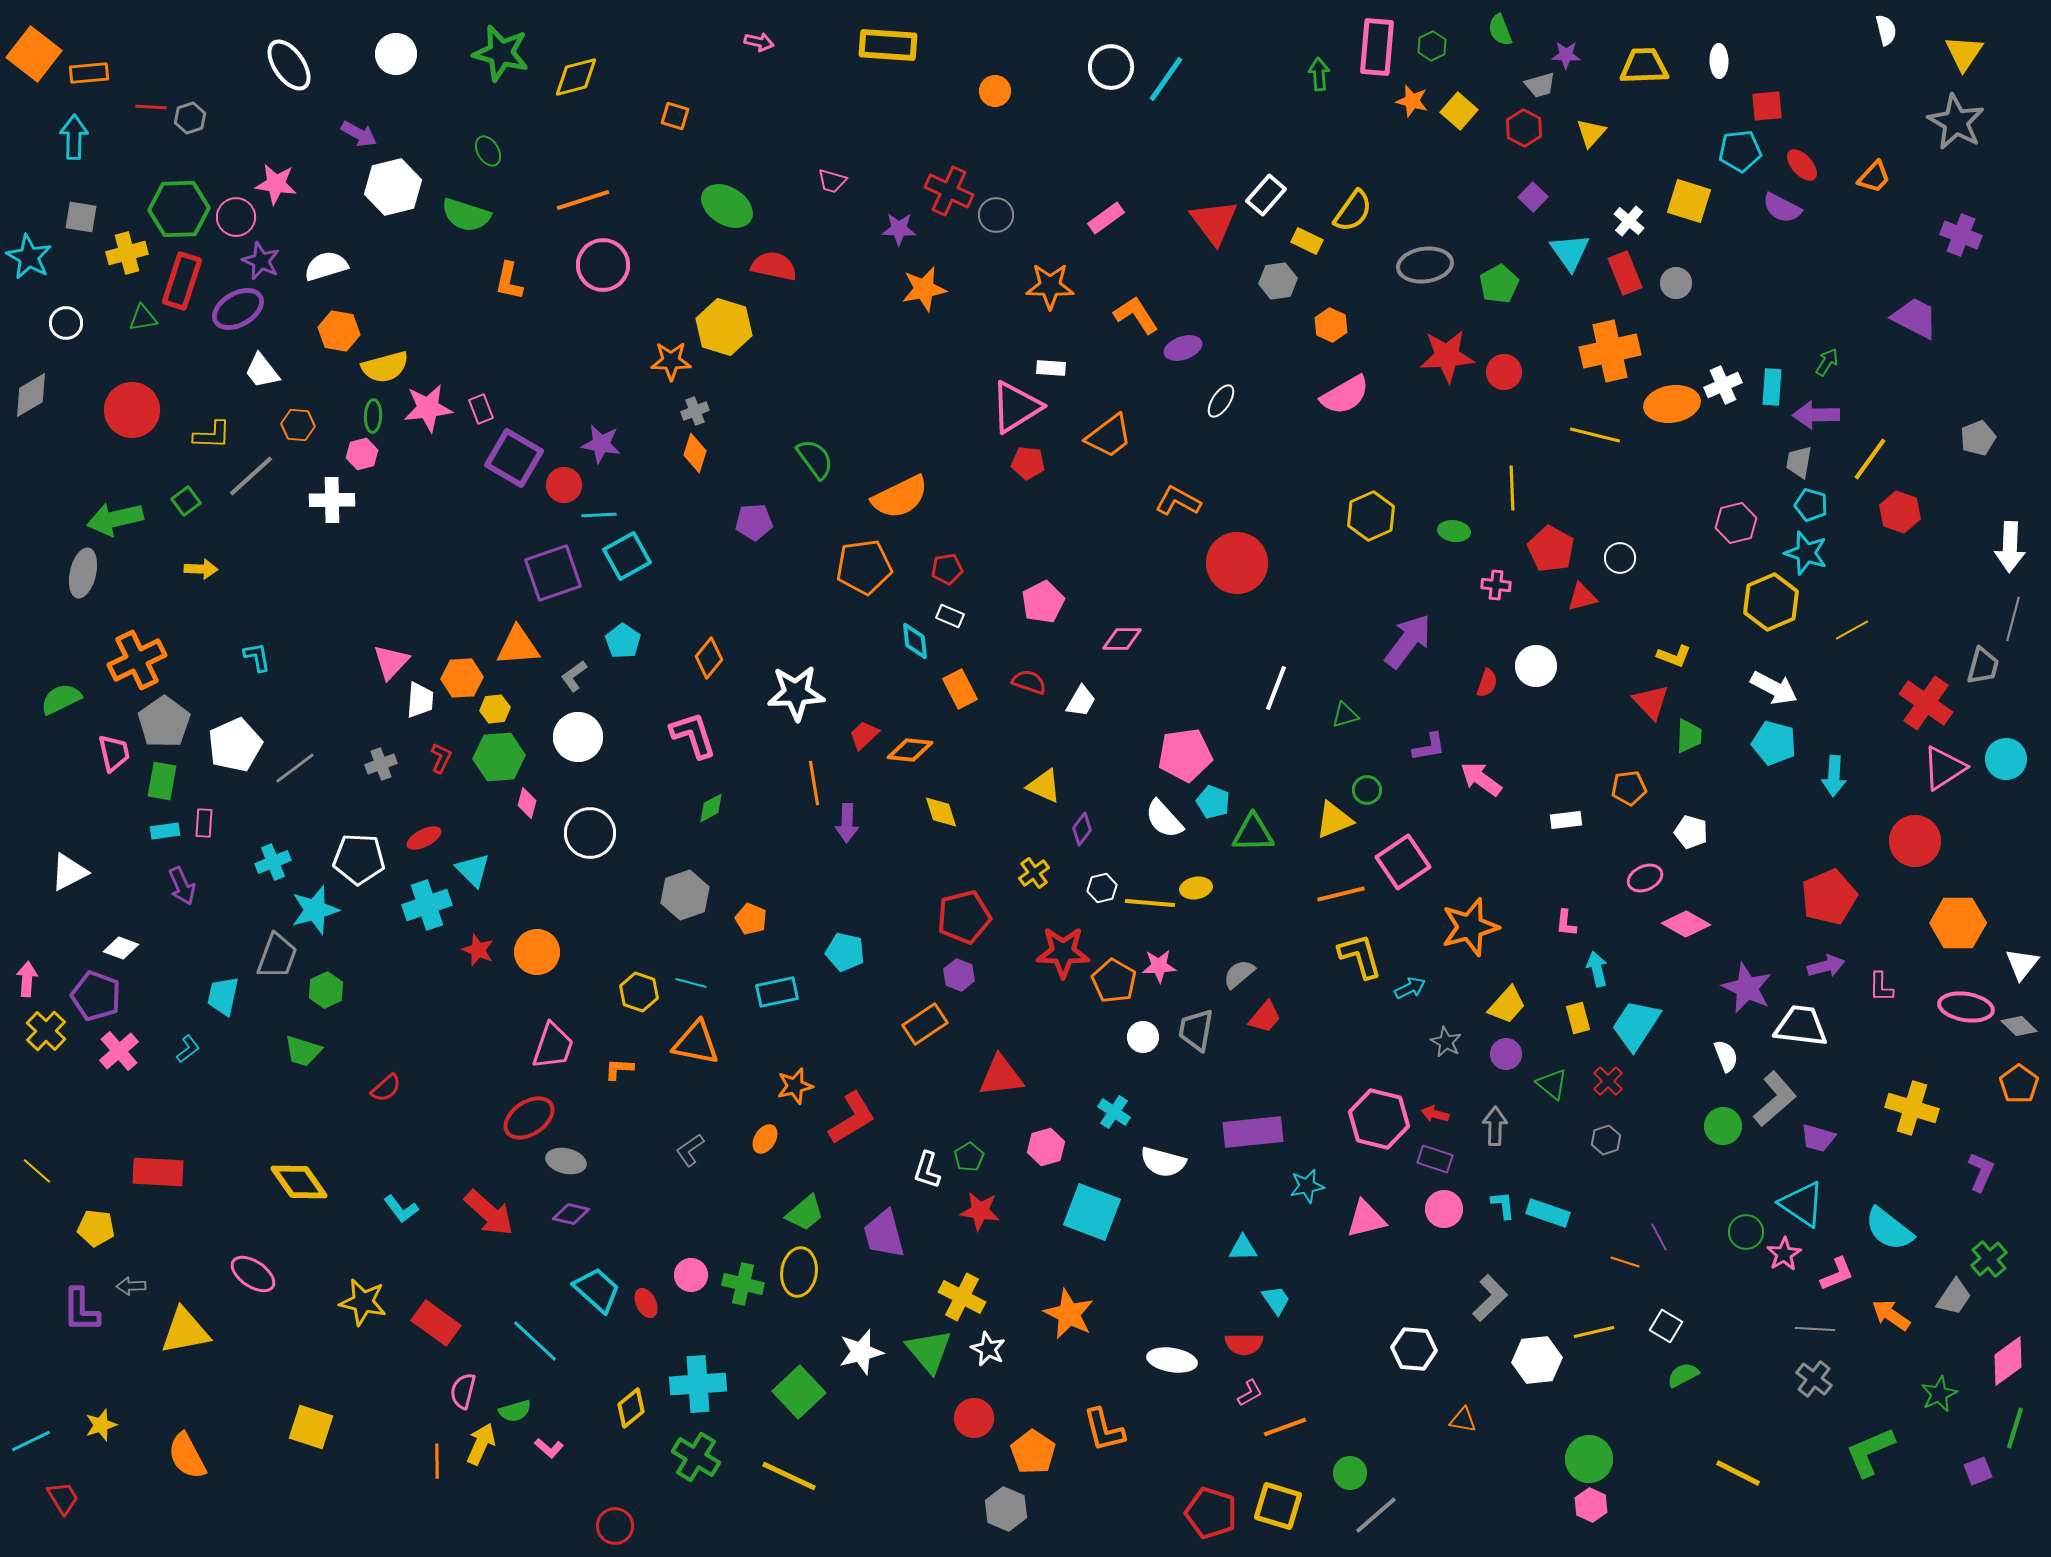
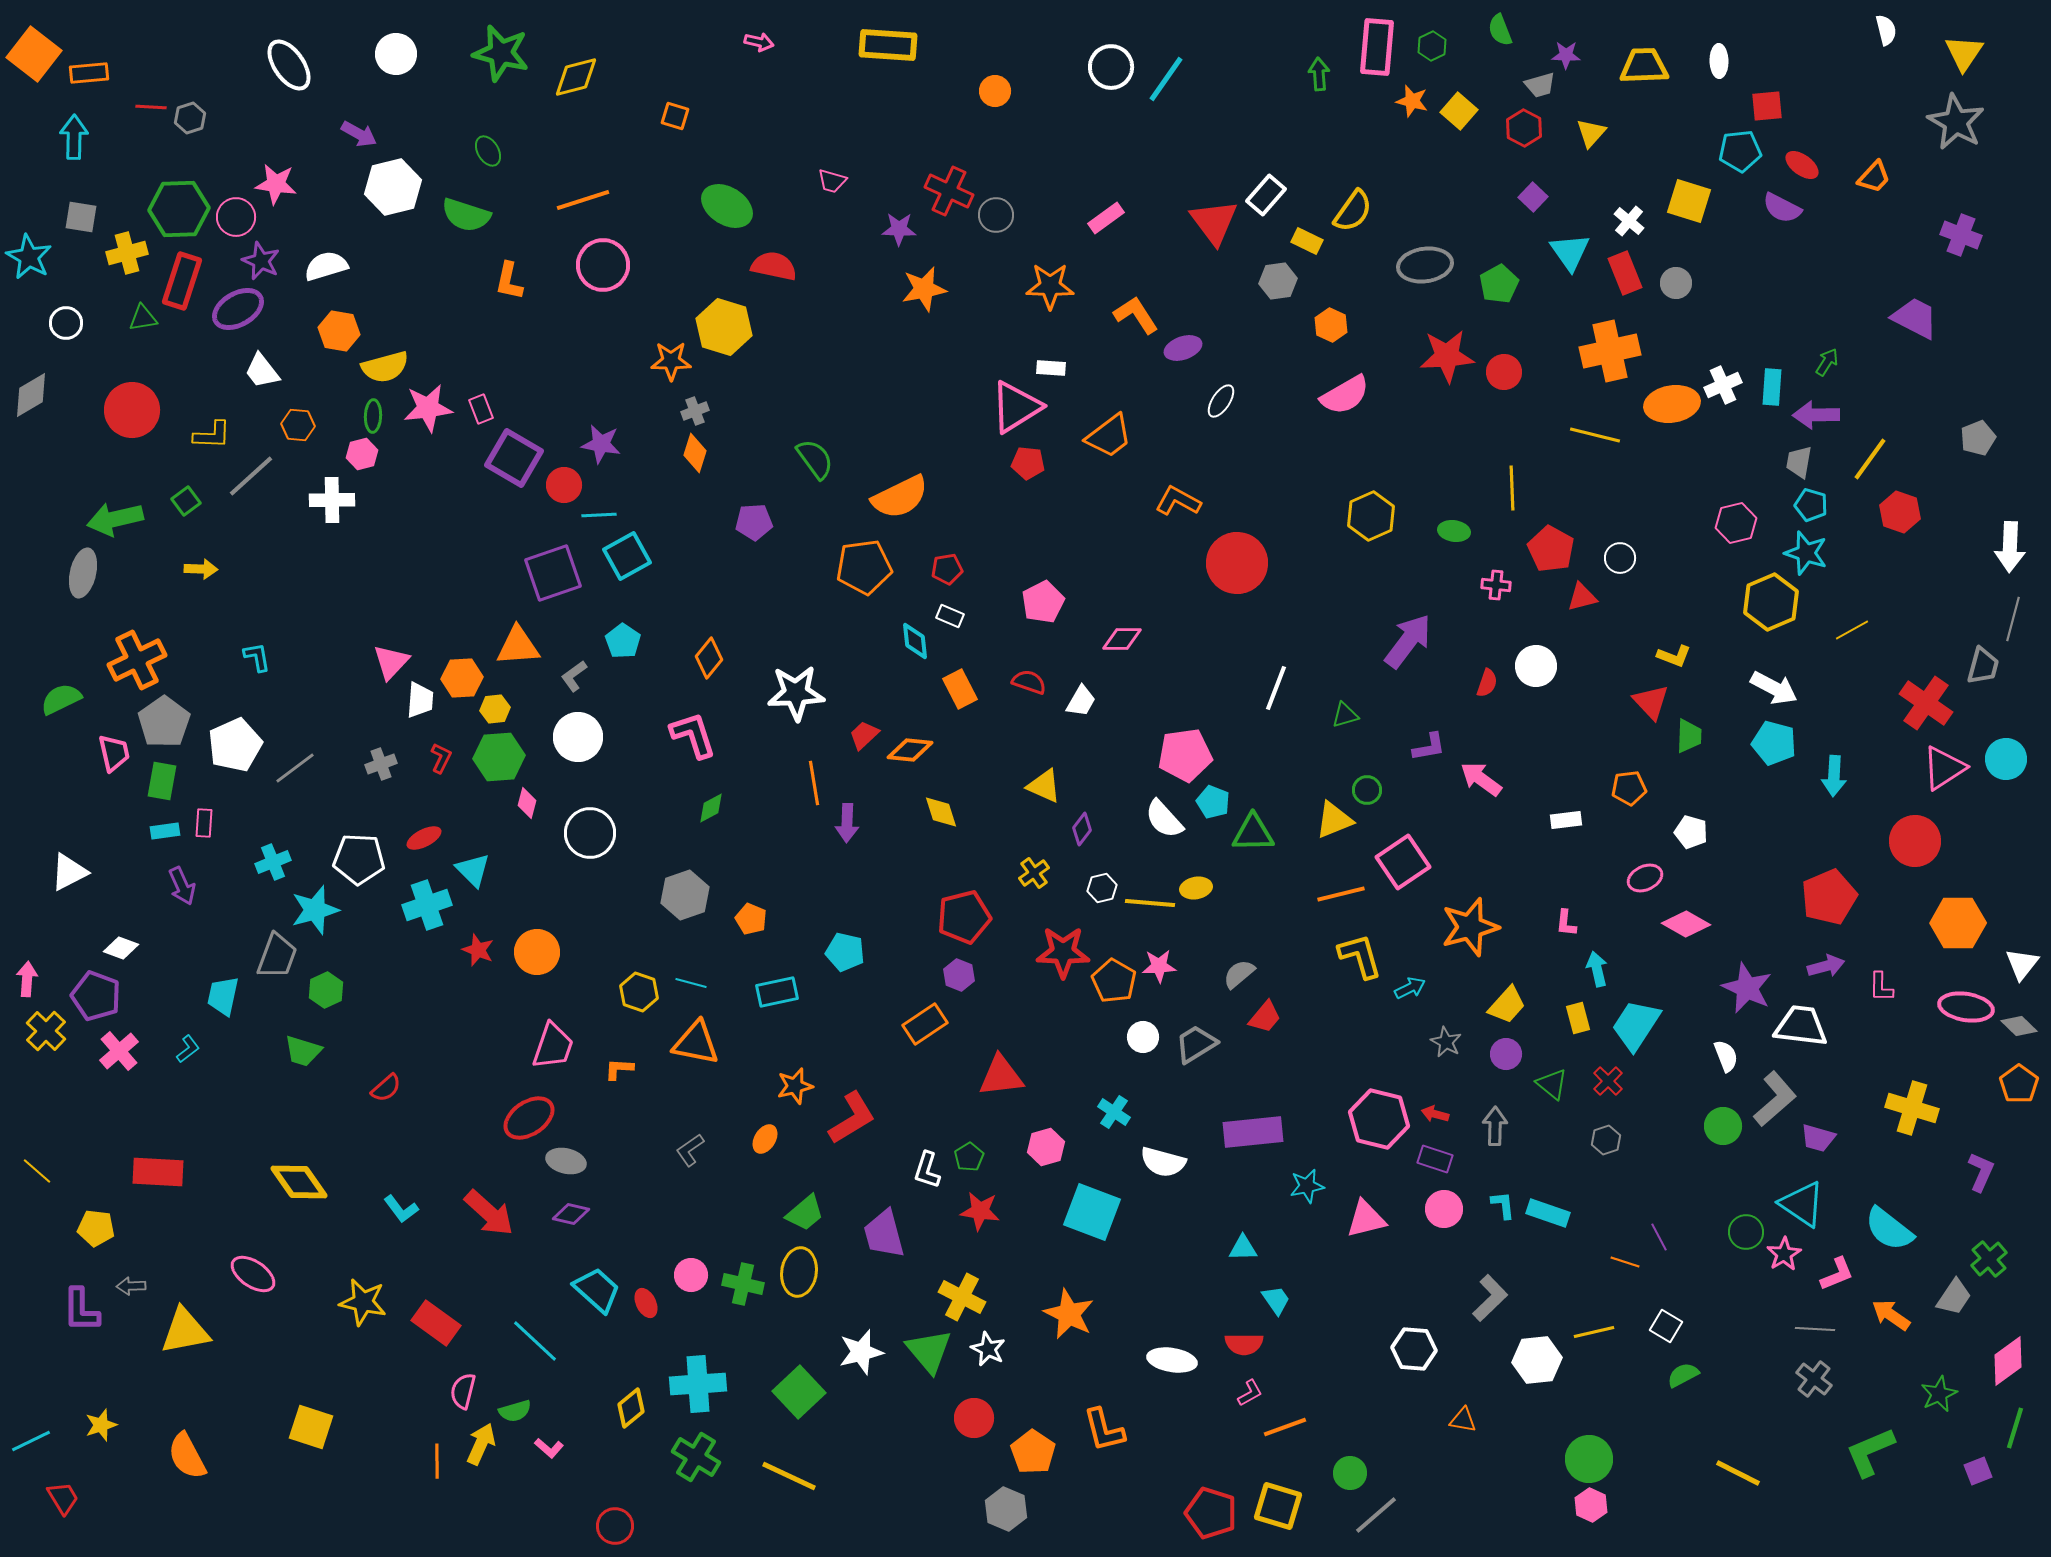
red ellipse at (1802, 165): rotated 12 degrees counterclockwise
gray trapezoid at (1196, 1030): moved 14 px down; rotated 48 degrees clockwise
